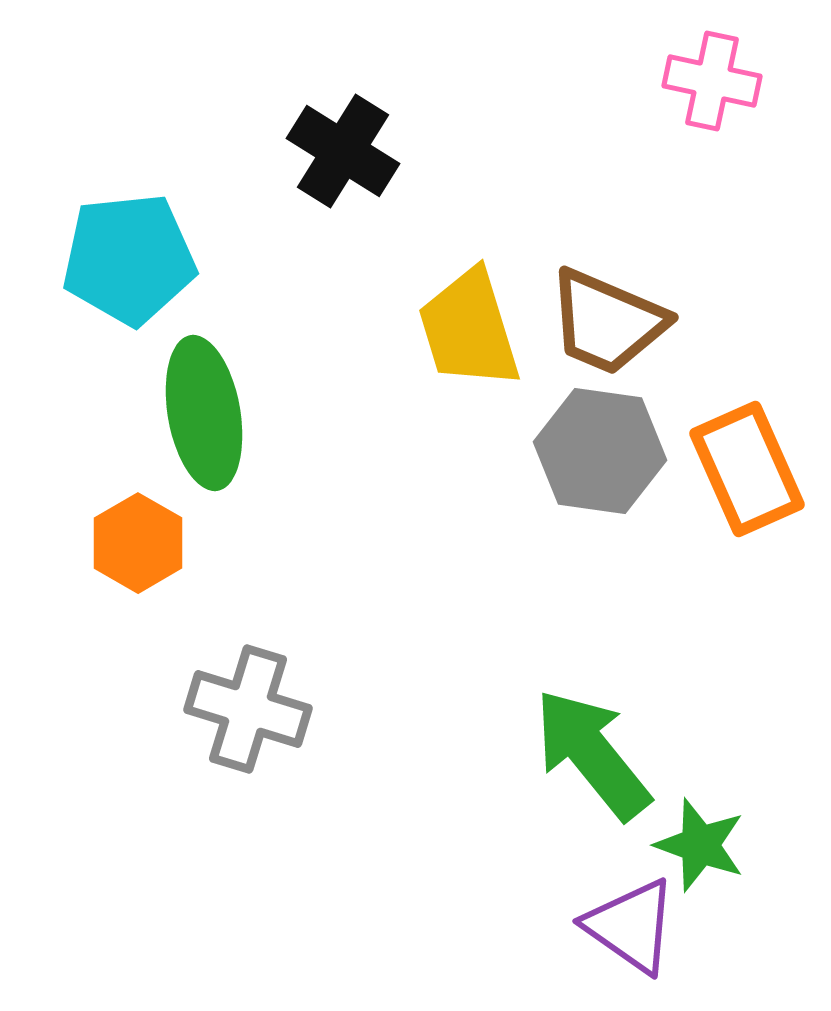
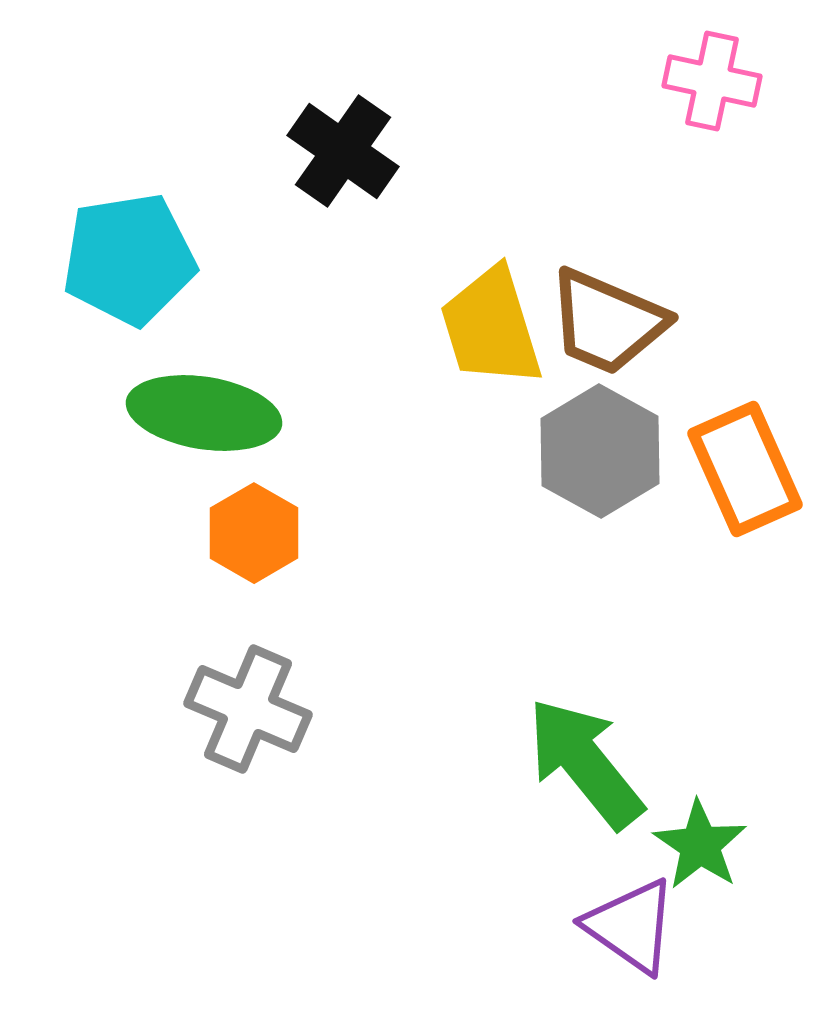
black cross: rotated 3 degrees clockwise
cyan pentagon: rotated 3 degrees counterclockwise
yellow trapezoid: moved 22 px right, 2 px up
green ellipse: rotated 71 degrees counterclockwise
gray hexagon: rotated 21 degrees clockwise
orange rectangle: moved 2 px left
orange hexagon: moved 116 px right, 10 px up
gray cross: rotated 6 degrees clockwise
green arrow: moved 7 px left, 9 px down
green star: rotated 14 degrees clockwise
